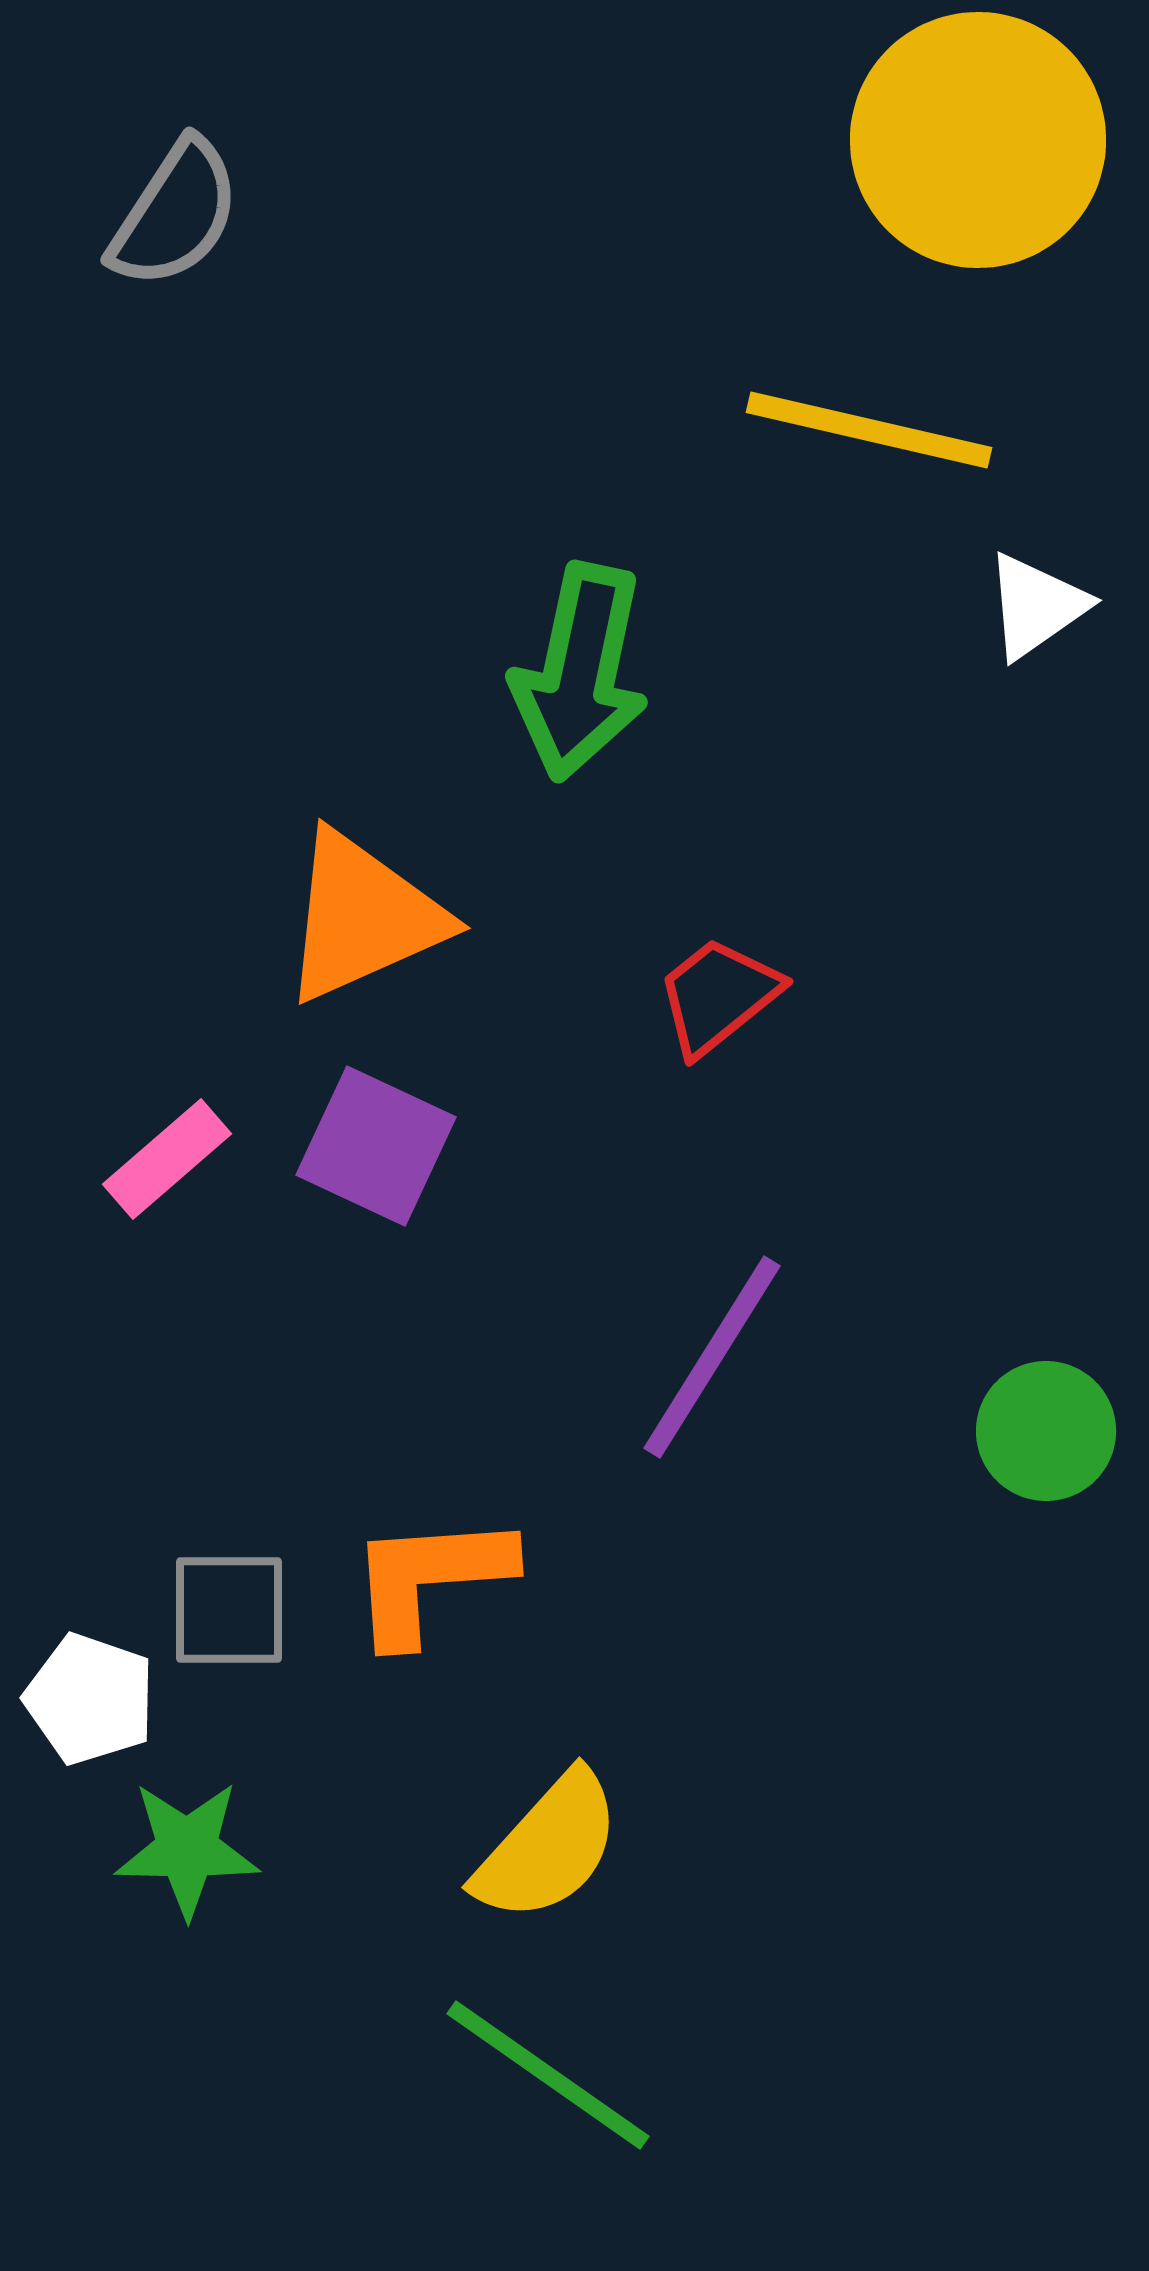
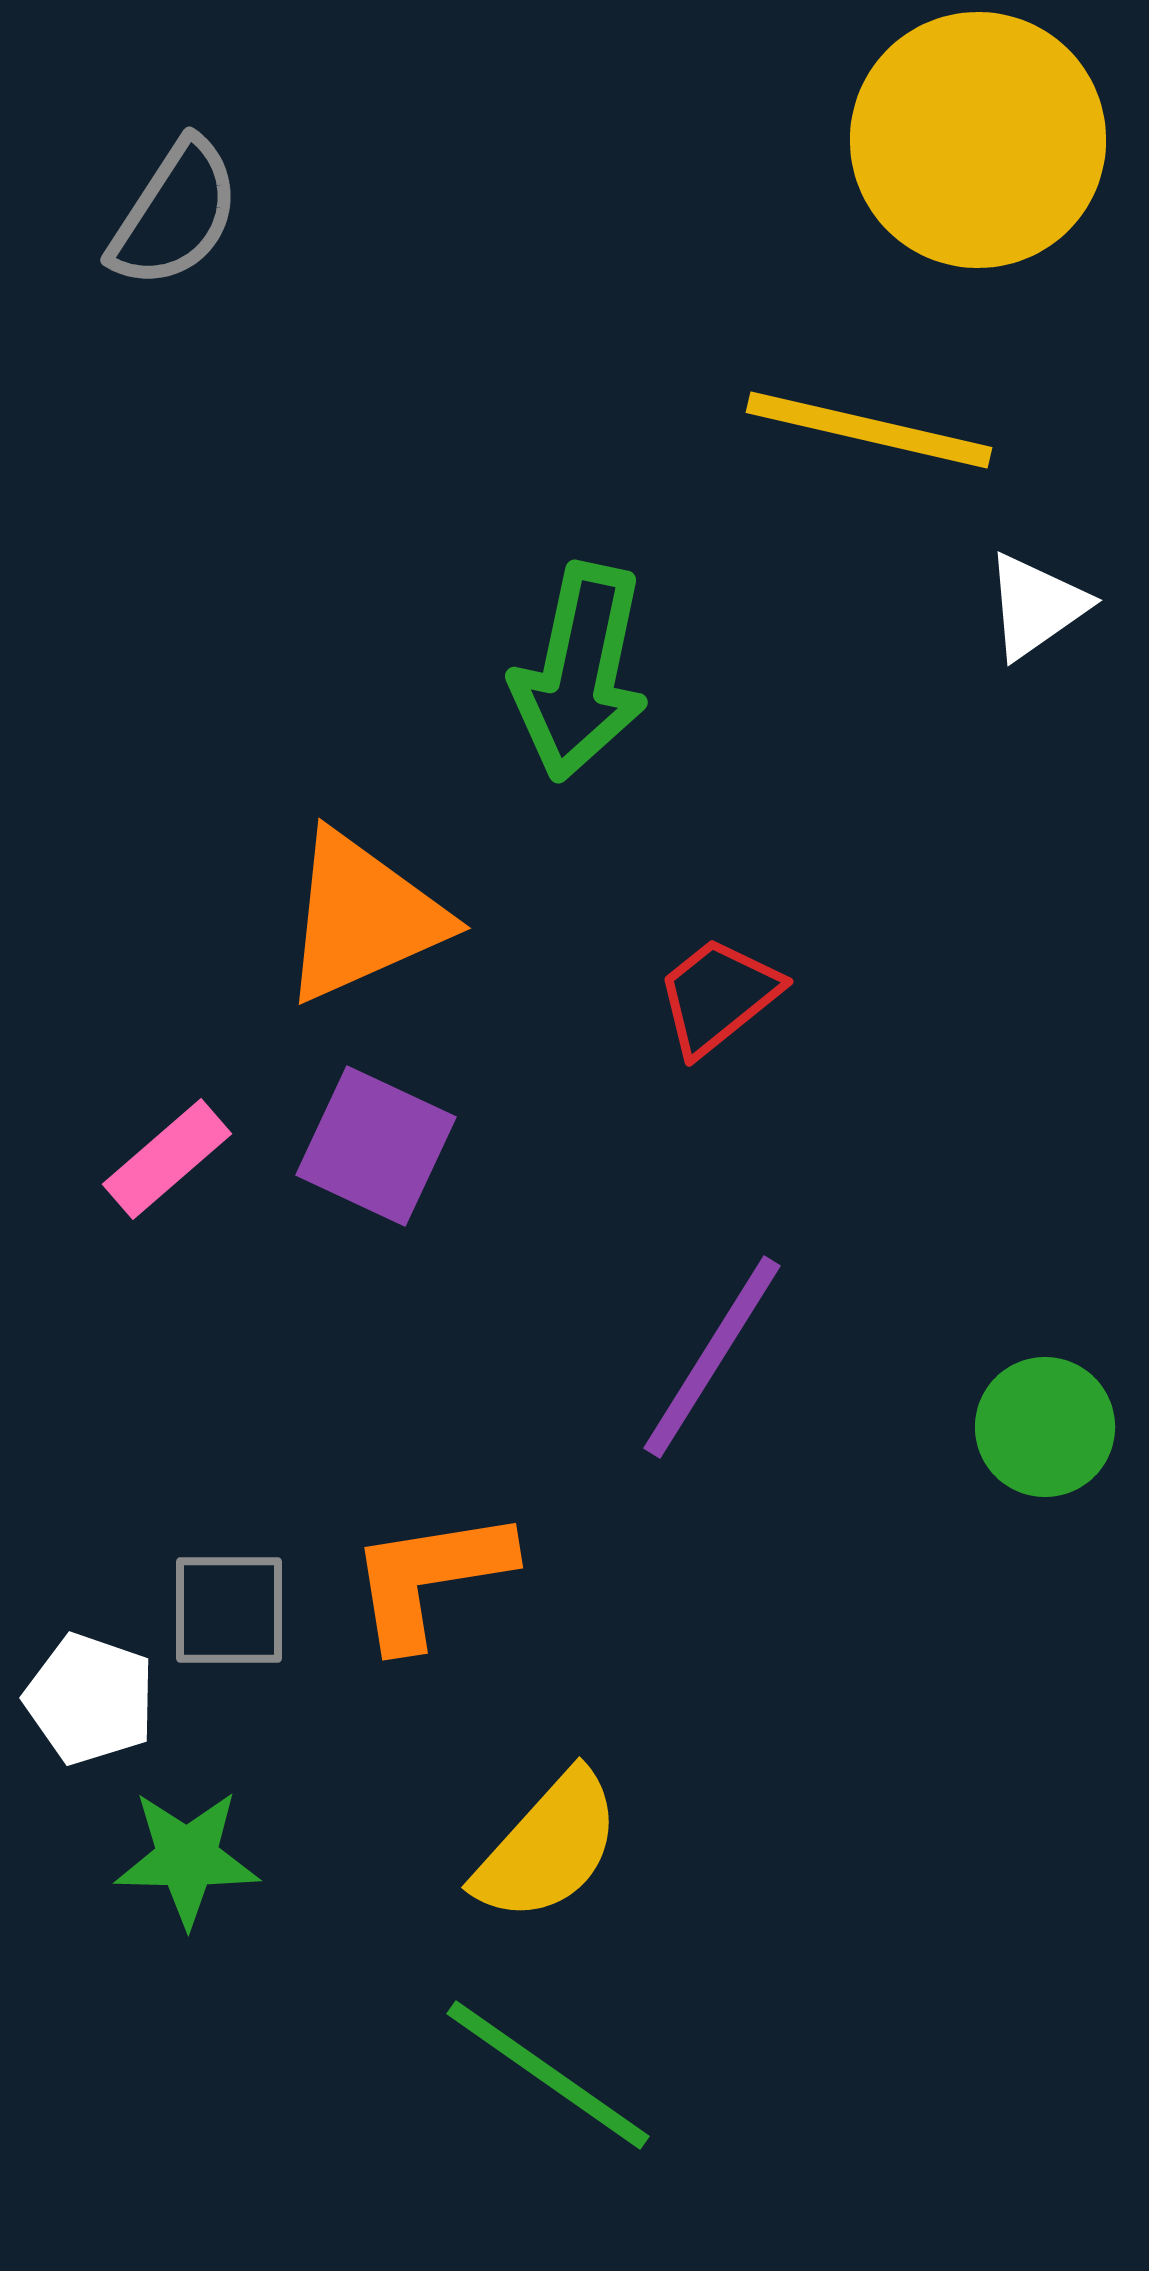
green circle: moved 1 px left, 4 px up
orange L-shape: rotated 5 degrees counterclockwise
green star: moved 9 px down
